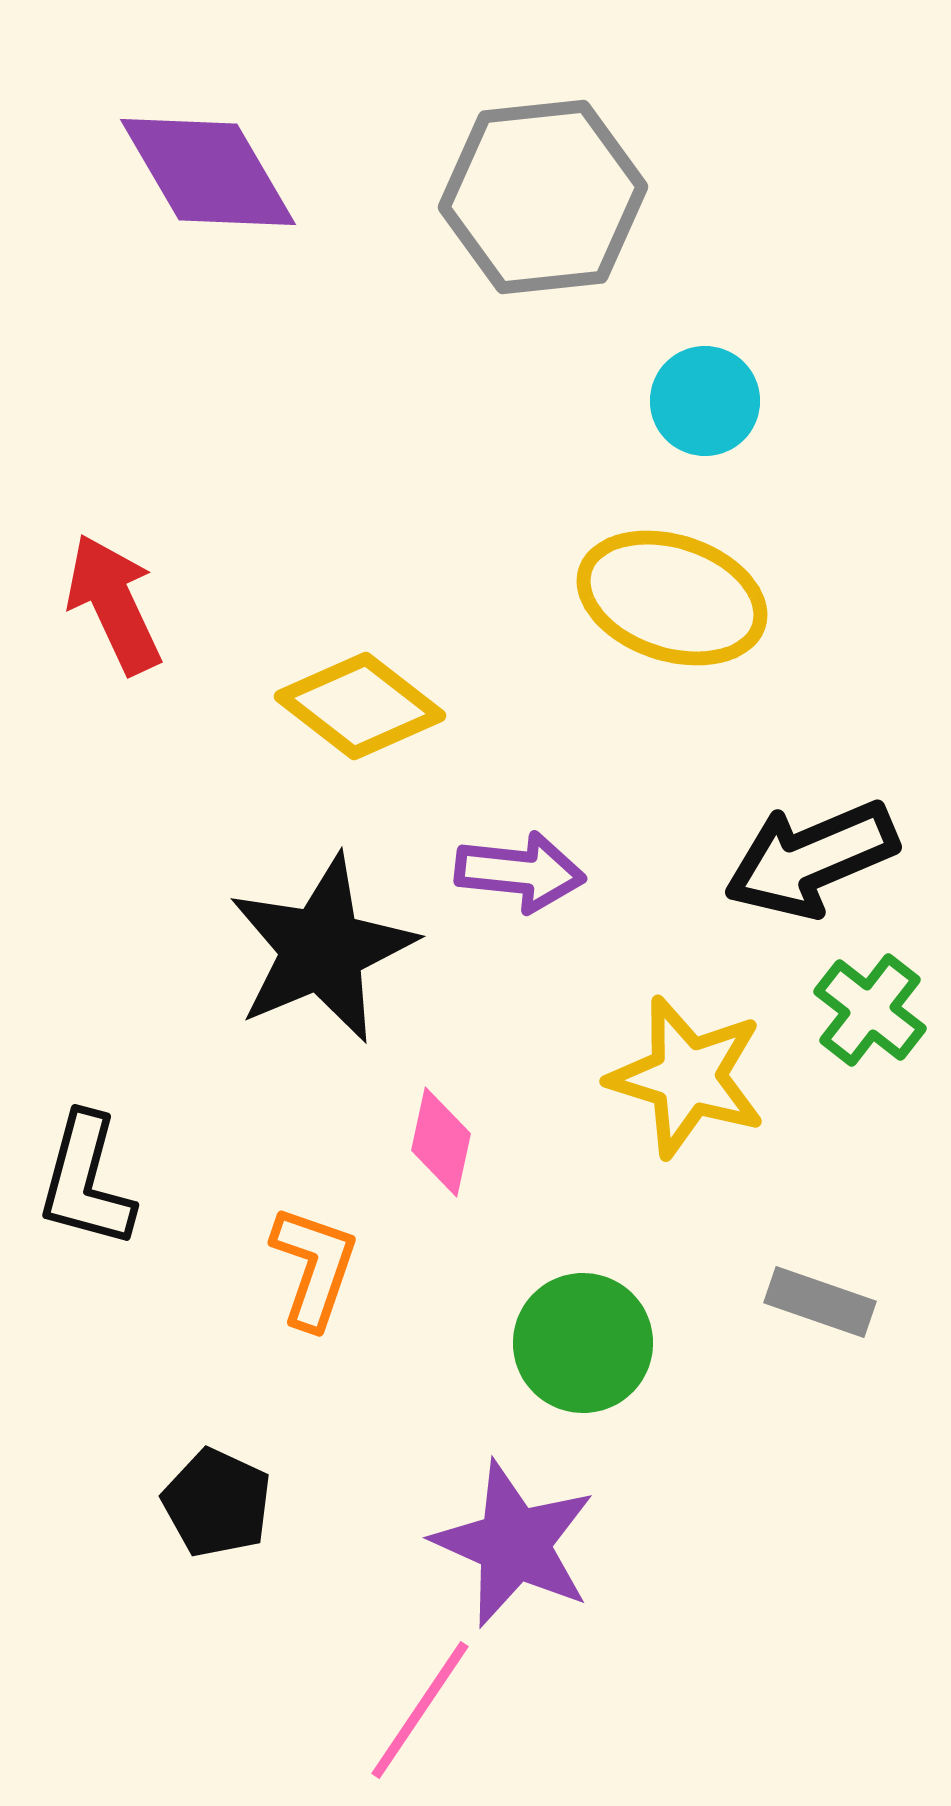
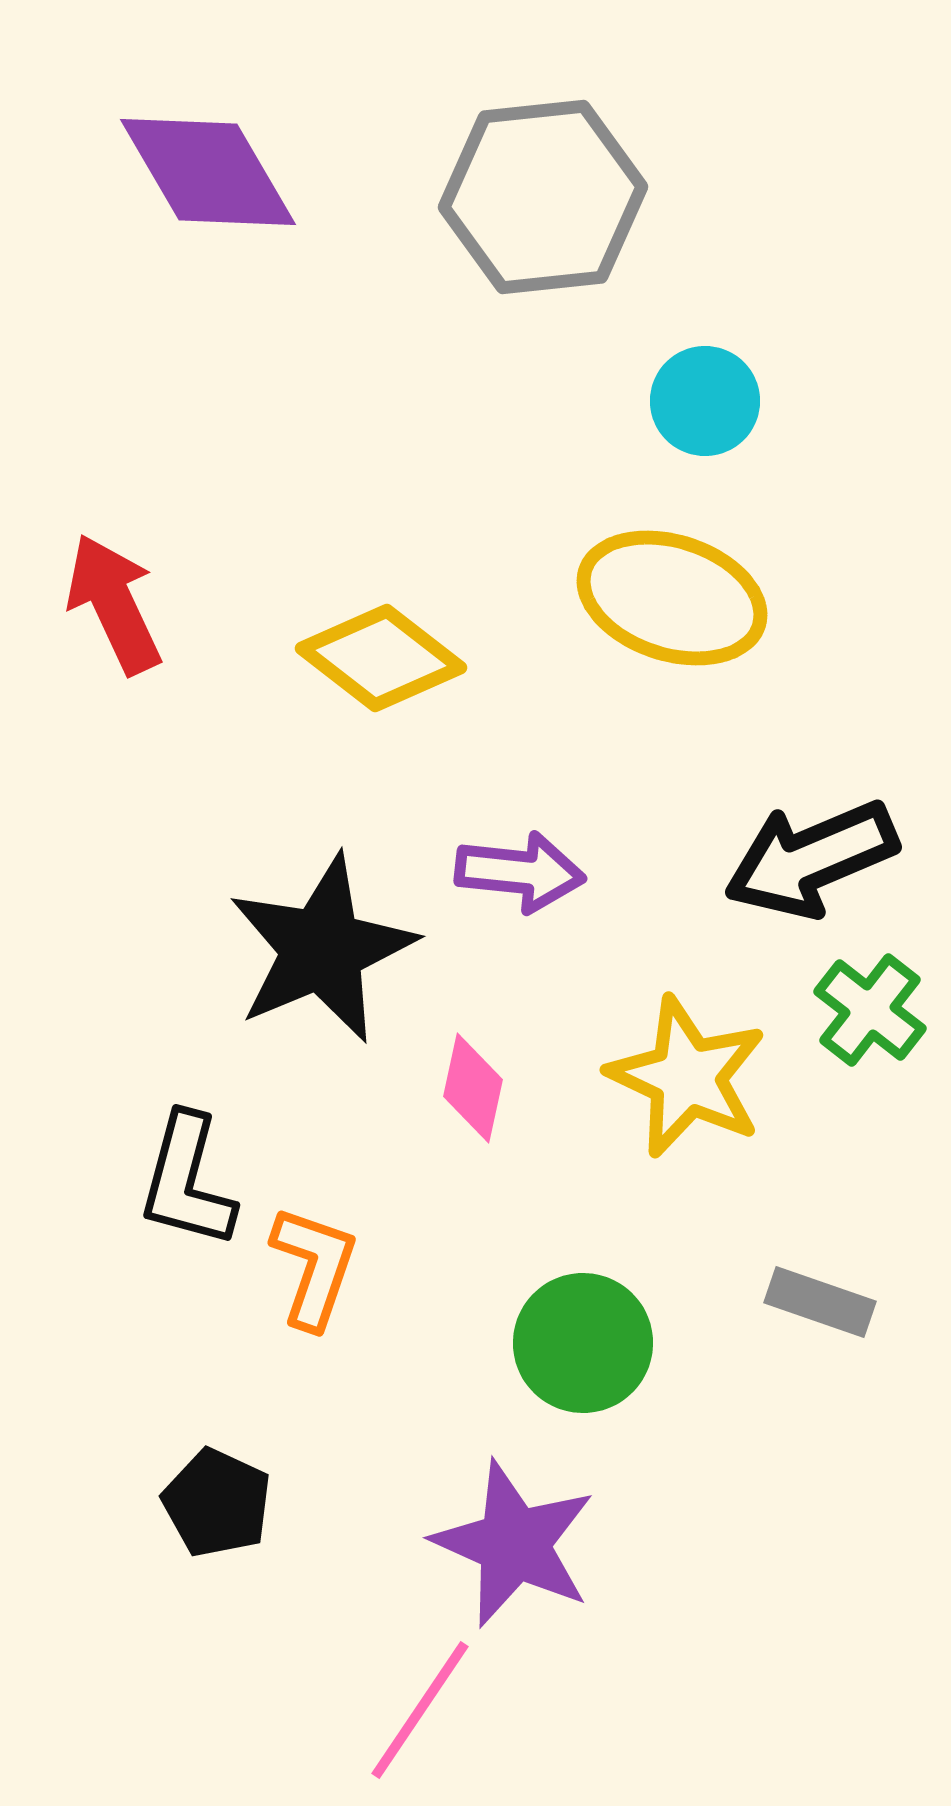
yellow diamond: moved 21 px right, 48 px up
yellow star: rotated 8 degrees clockwise
pink diamond: moved 32 px right, 54 px up
black L-shape: moved 101 px right
